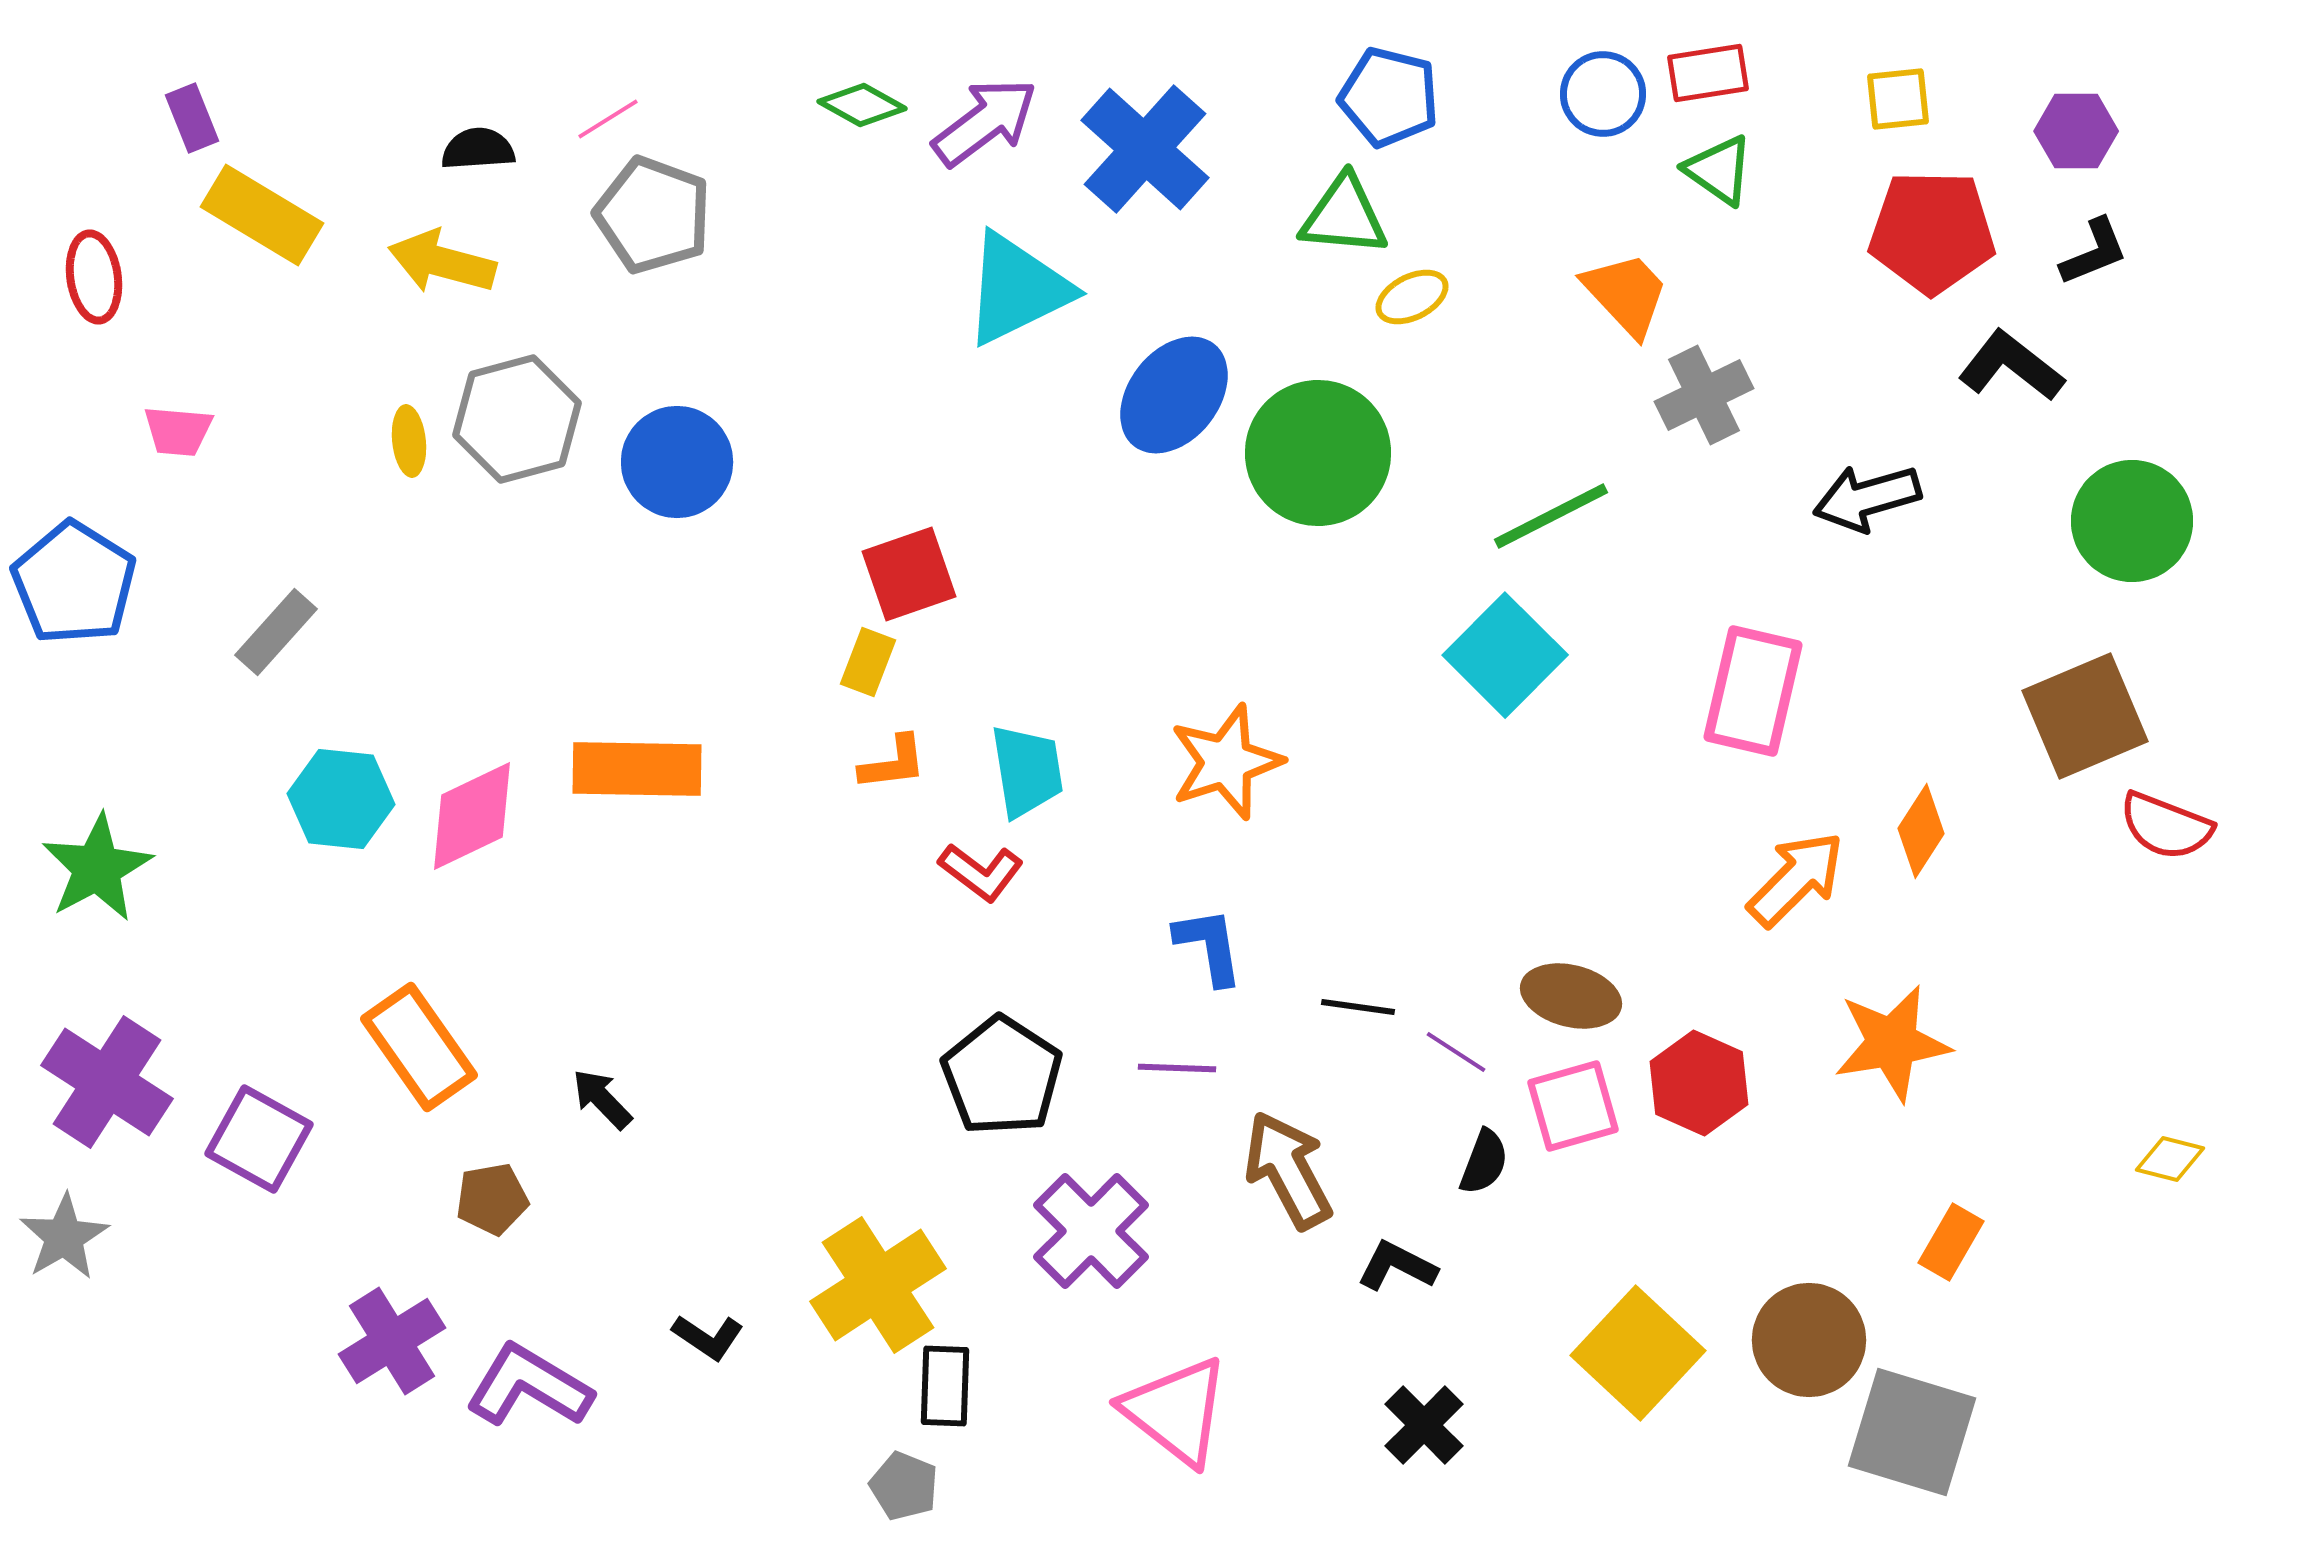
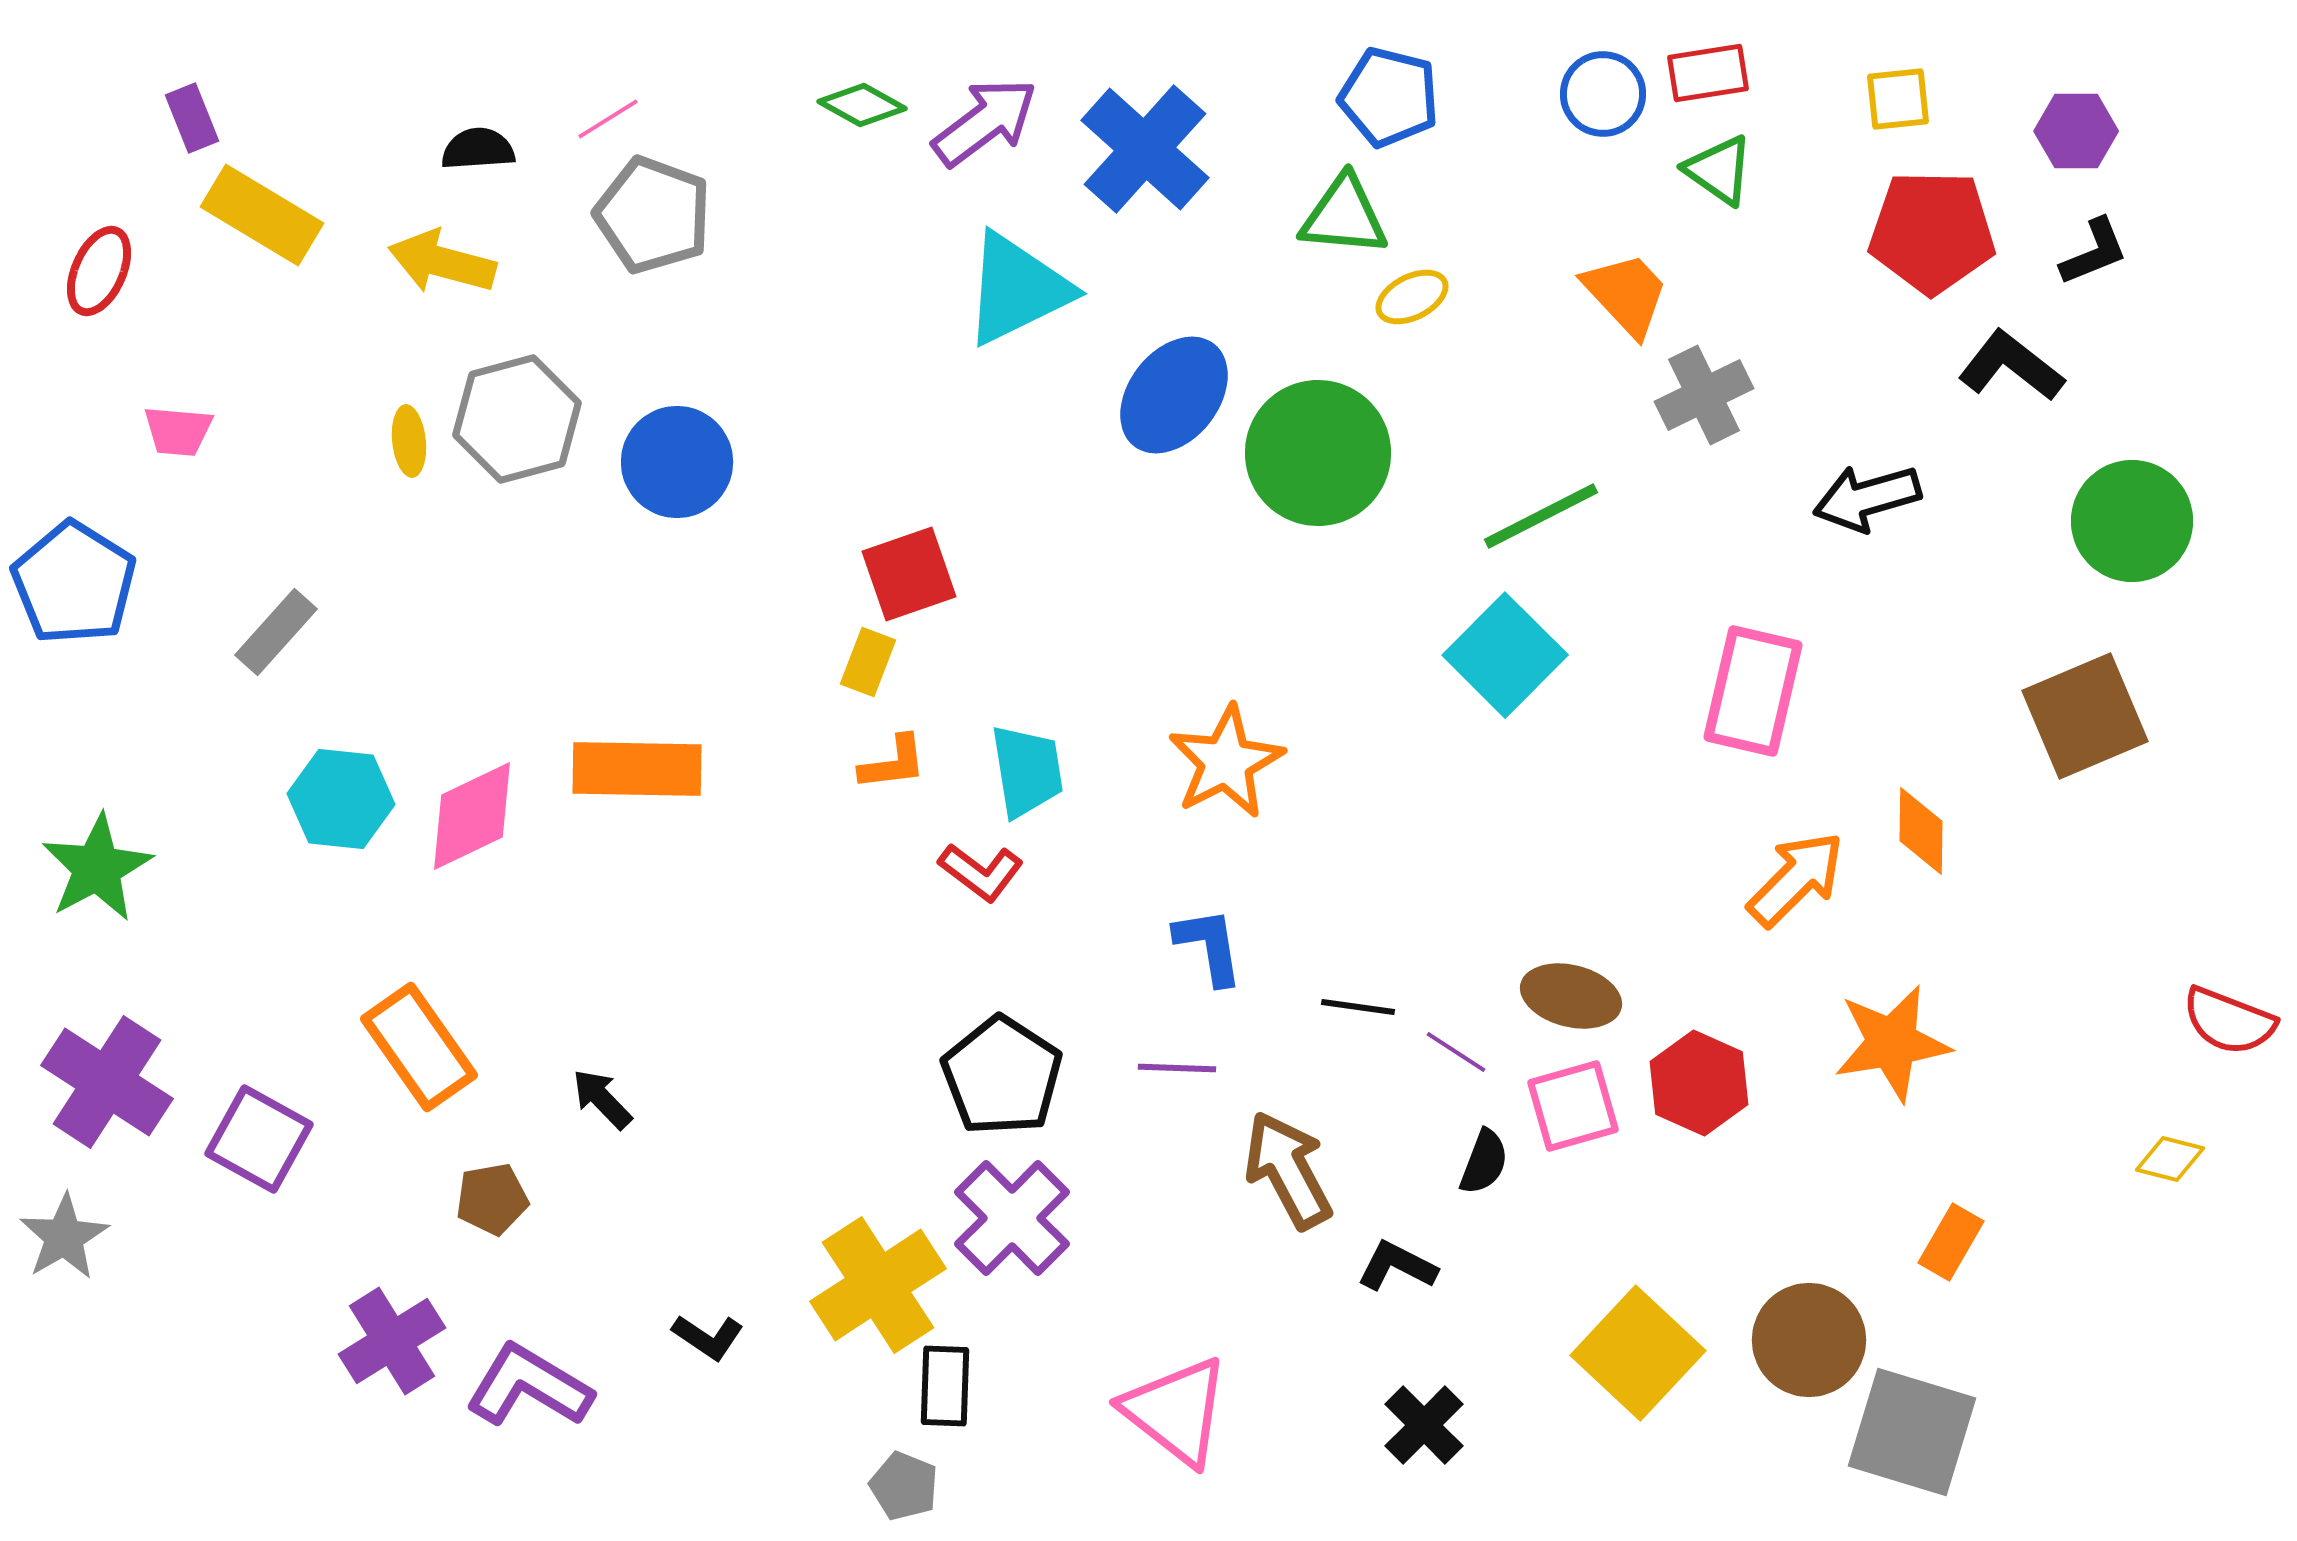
red ellipse at (94, 277): moved 5 px right, 6 px up; rotated 32 degrees clockwise
green line at (1551, 516): moved 10 px left
orange star at (1226, 762): rotated 9 degrees counterclockwise
red semicircle at (2166, 826): moved 63 px right, 195 px down
orange diamond at (1921, 831): rotated 32 degrees counterclockwise
purple cross at (1091, 1231): moved 79 px left, 13 px up
